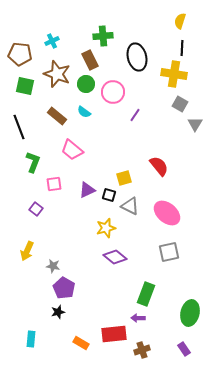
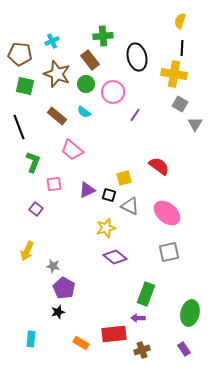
brown rectangle at (90, 60): rotated 12 degrees counterclockwise
red semicircle at (159, 166): rotated 15 degrees counterclockwise
